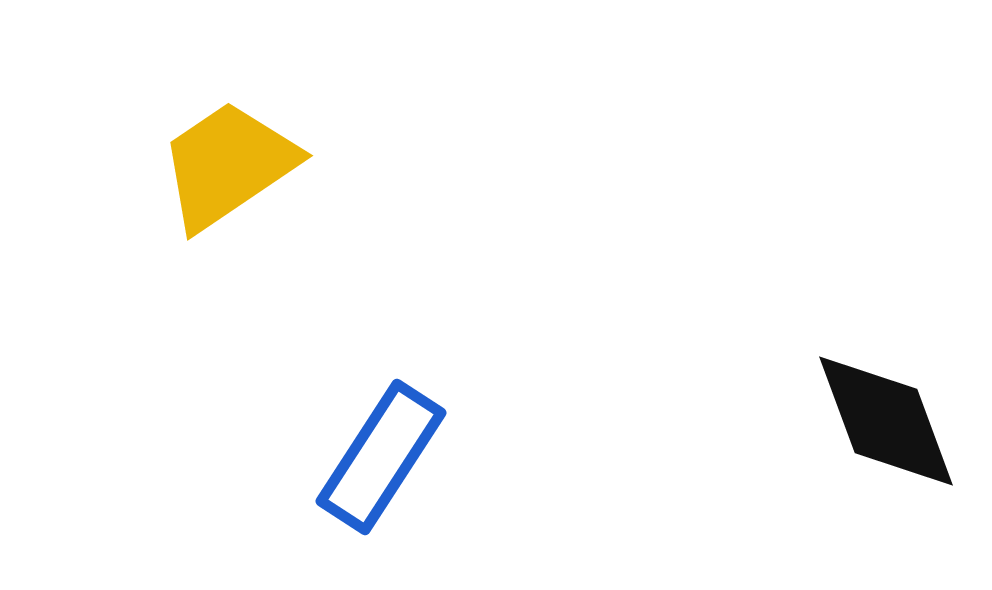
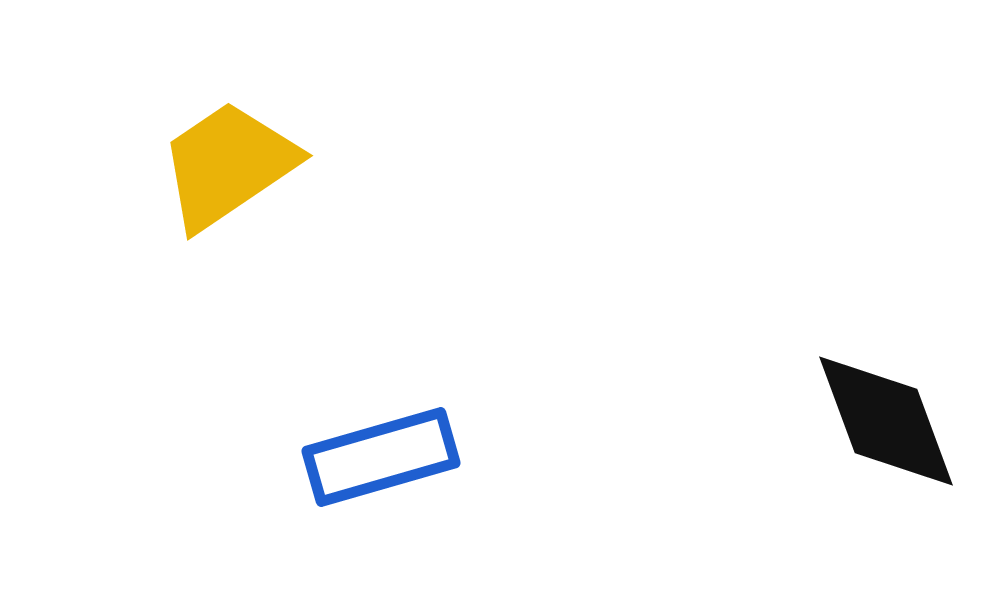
blue rectangle: rotated 41 degrees clockwise
